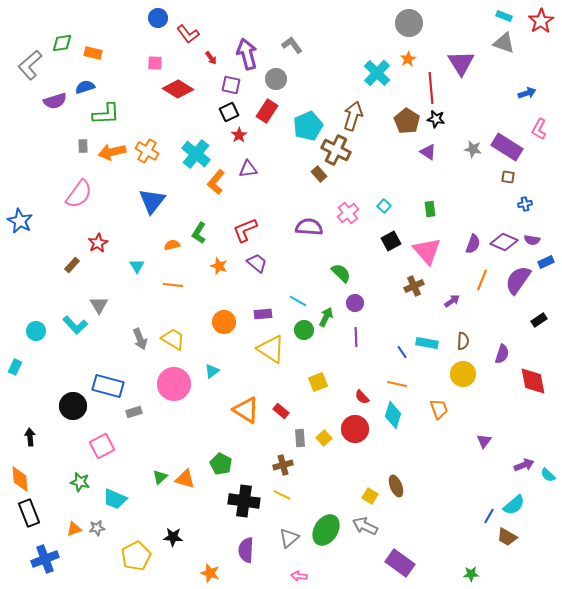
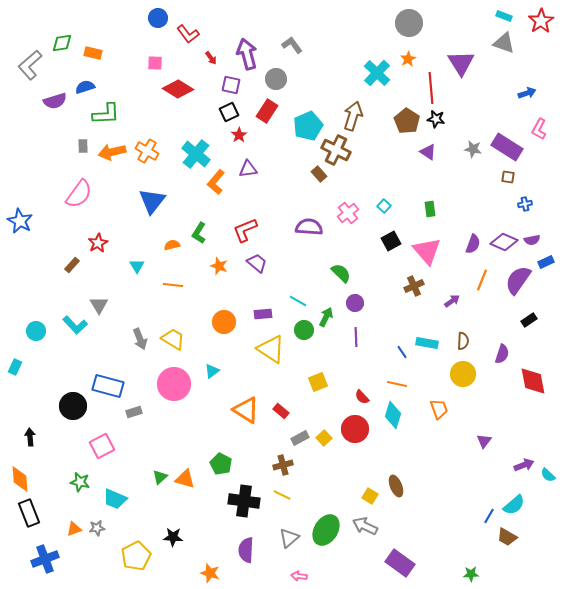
purple semicircle at (532, 240): rotated 21 degrees counterclockwise
black rectangle at (539, 320): moved 10 px left
gray rectangle at (300, 438): rotated 66 degrees clockwise
